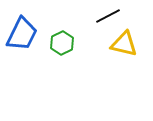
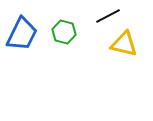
green hexagon: moved 2 px right, 11 px up; rotated 20 degrees counterclockwise
